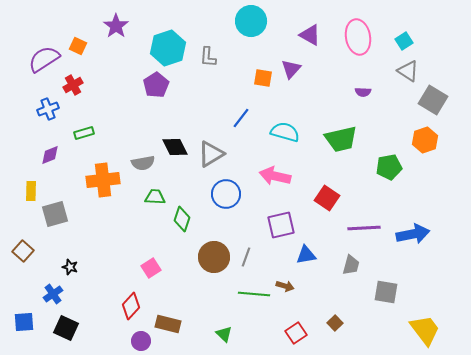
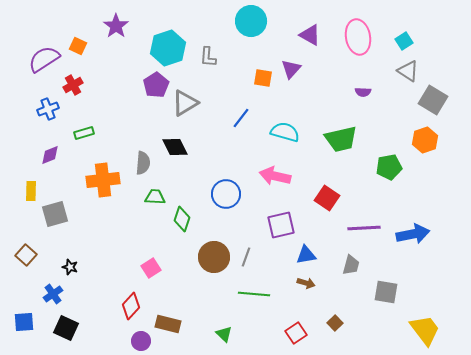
gray triangle at (211, 154): moved 26 px left, 51 px up
gray semicircle at (143, 163): rotated 75 degrees counterclockwise
brown square at (23, 251): moved 3 px right, 4 px down
brown arrow at (285, 286): moved 21 px right, 3 px up
